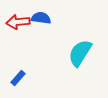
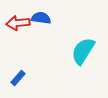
red arrow: moved 1 px down
cyan semicircle: moved 3 px right, 2 px up
